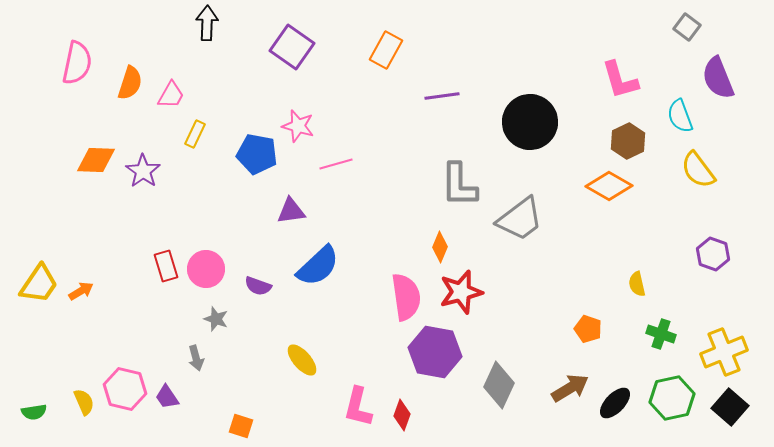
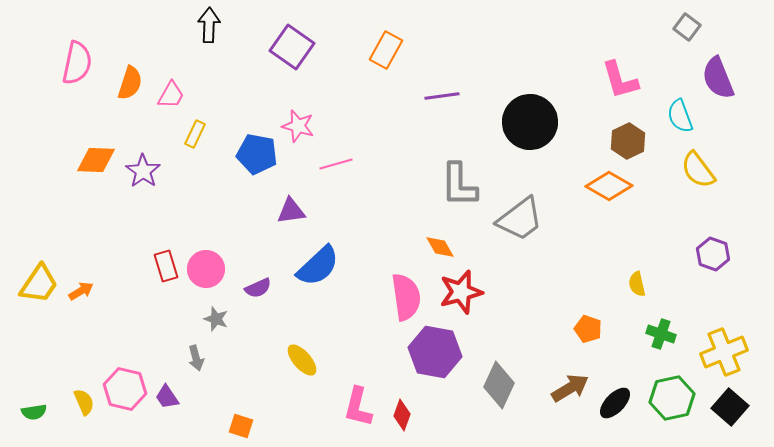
black arrow at (207, 23): moved 2 px right, 2 px down
orange diamond at (440, 247): rotated 52 degrees counterclockwise
purple semicircle at (258, 286): moved 2 px down; rotated 44 degrees counterclockwise
